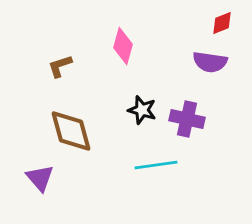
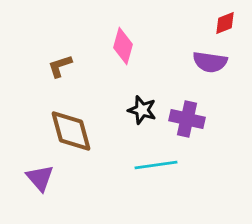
red diamond: moved 3 px right
